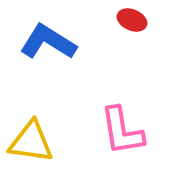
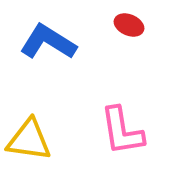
red ellipse: moved 3 px left, 5 px down
yellow triangle: moved 2 px left, 2 px up
